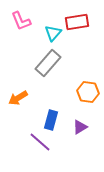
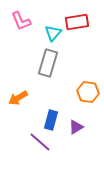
gray rectangle: rotated 24 degrees counterclockwise
purple triangle: moved 4 px left
